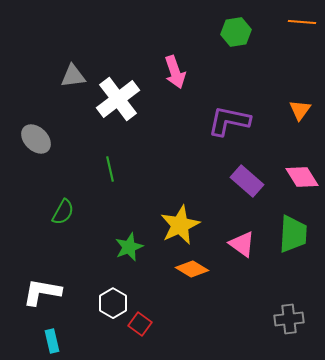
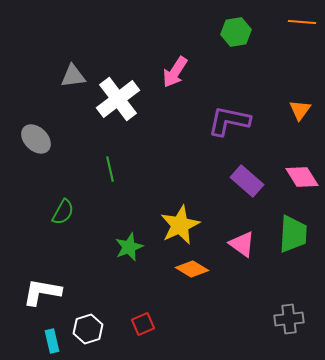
pink arrow: rotated 52 degrees clockwise
white hexagon: moved 25 px left, 26 px down; rotated 12 degrees clockwise
red square: moved 3 px right; rotated 30 degrees clockwise
